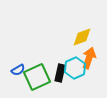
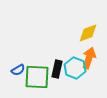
yellow diamond: moved 6 px right, 4 px up
cyan hexagon: rotated 15 degrees counterclockwise
black rectangle: moved 3 px left, 4 px up
green square: rotated 28 degrees clockwise
